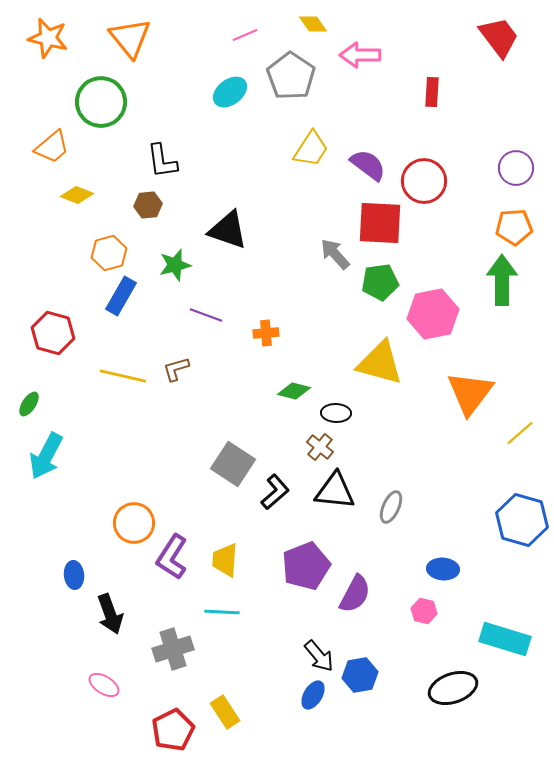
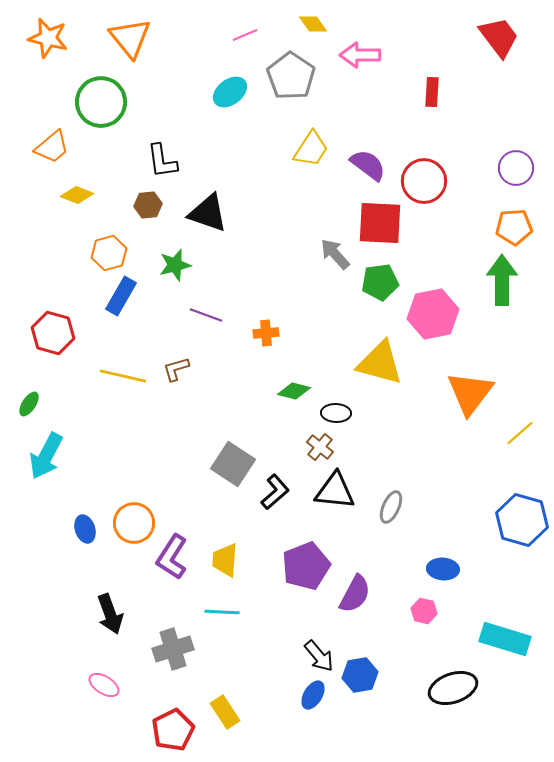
black triangle at (228, 230): moved 20 px left, 17 px up
blue ellipse at (74, 575): moved 11 px right, 46 px up; rotated 12 degrees counterclockwise
